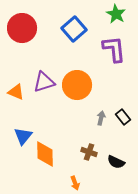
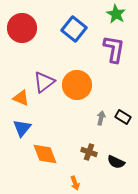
blue square: rotated 10 degrees counterclockwise
purple L-shape: rotated 16 degrees clockwise
purple triangle: rotated 20 degrees counterclockwise
orange triangle: moved 5 px right, 6 px down
black rectangle: rotated 21 degrees counterclockwise
blue triangle: moved 1 px left, 8 px up
orange diamond: rotated 20 degrees counterclockwise
